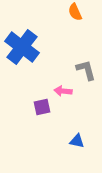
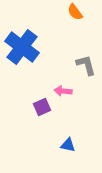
orange semicircle: rotated 12 degrees counterclockwise
gray L-shape: moved 5 px up
purple square: rotated 12 degrees counterclockwise
blue triangle: moved 9 px left, 4 px down
